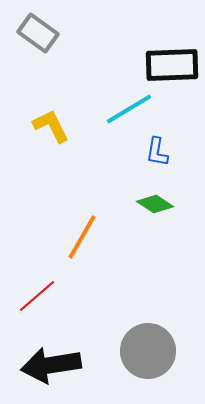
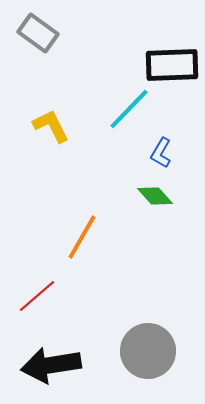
cyan line: rotated 15 degrees counterclockwise
blue L-shape: moved 4 px right, 1 px down; rotated 20 degrees clockwise
green diamond: moved 8 px up; rotated 15 degrees clockwise
